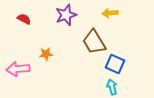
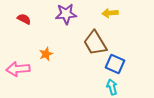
purple star: moved 1 px up; rotated 15 degrees clockwise
brown trapezoid: moved 1 px right, 1 px down
orange star: rotated 16 degrees counterclockwise
